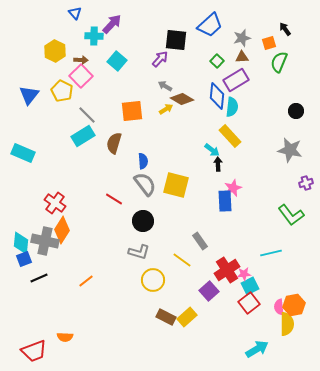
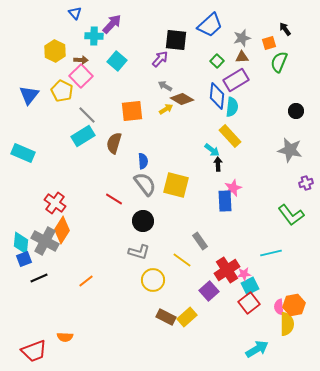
gray cross at (45, 241): rotated 16 degrees clockwise
